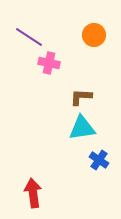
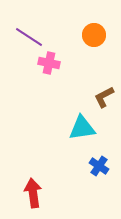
brown L-shape: moved 23 px right; rotated 30 degrees counterclockwise
blue cross: moved 6 px down
